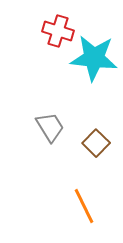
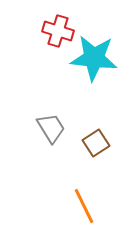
gray trapezoid: moved 1 px right, 1 px down
brown square: rotated 12 degrees clockwise
